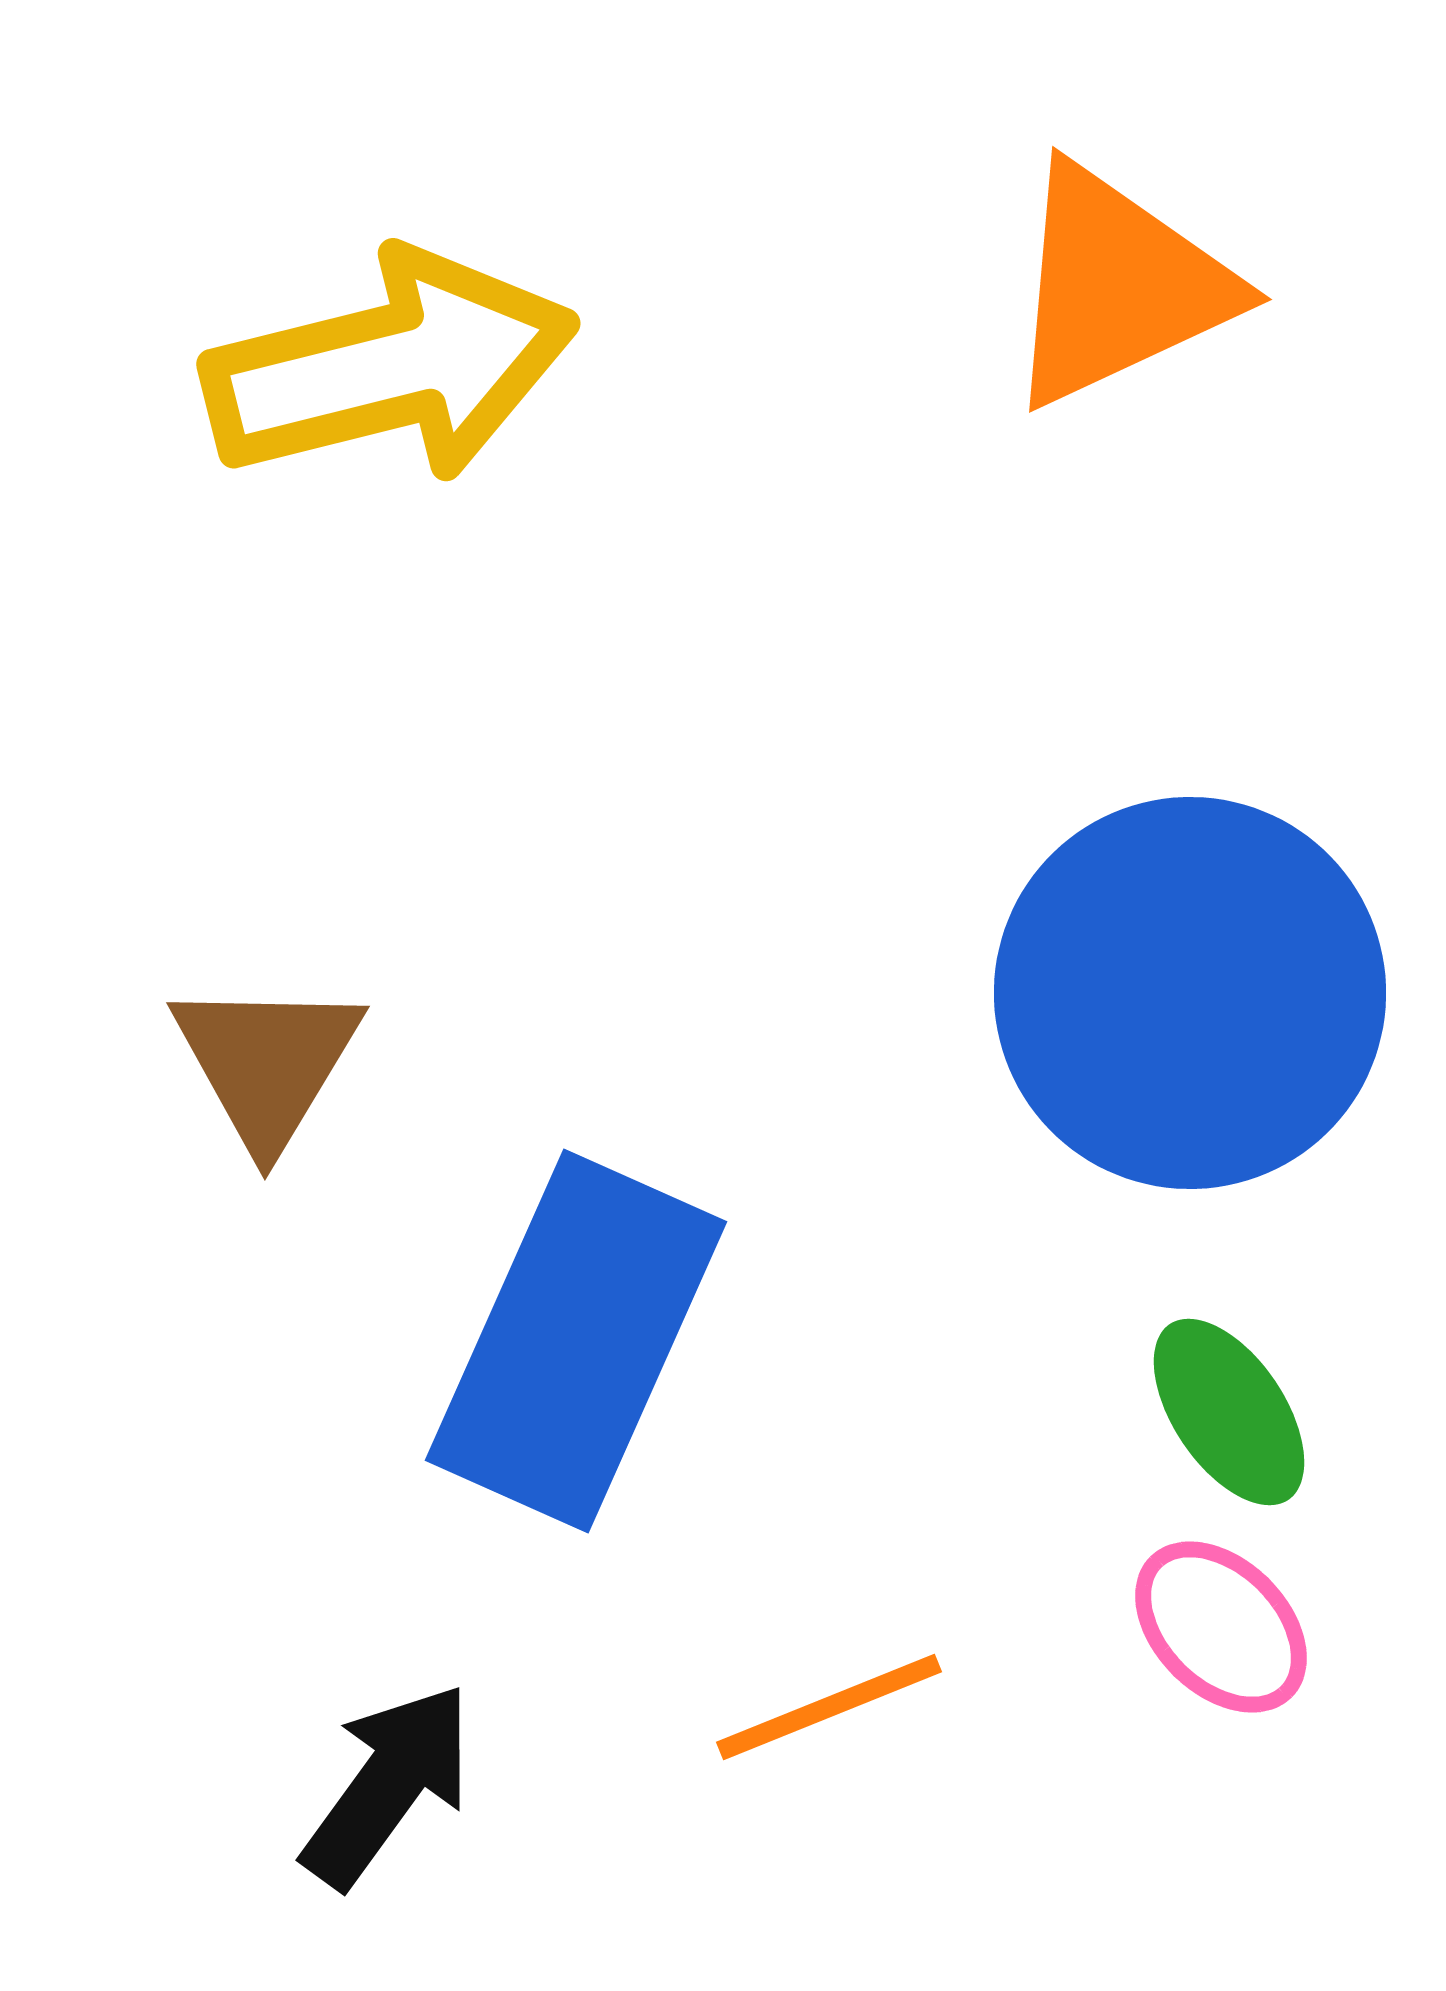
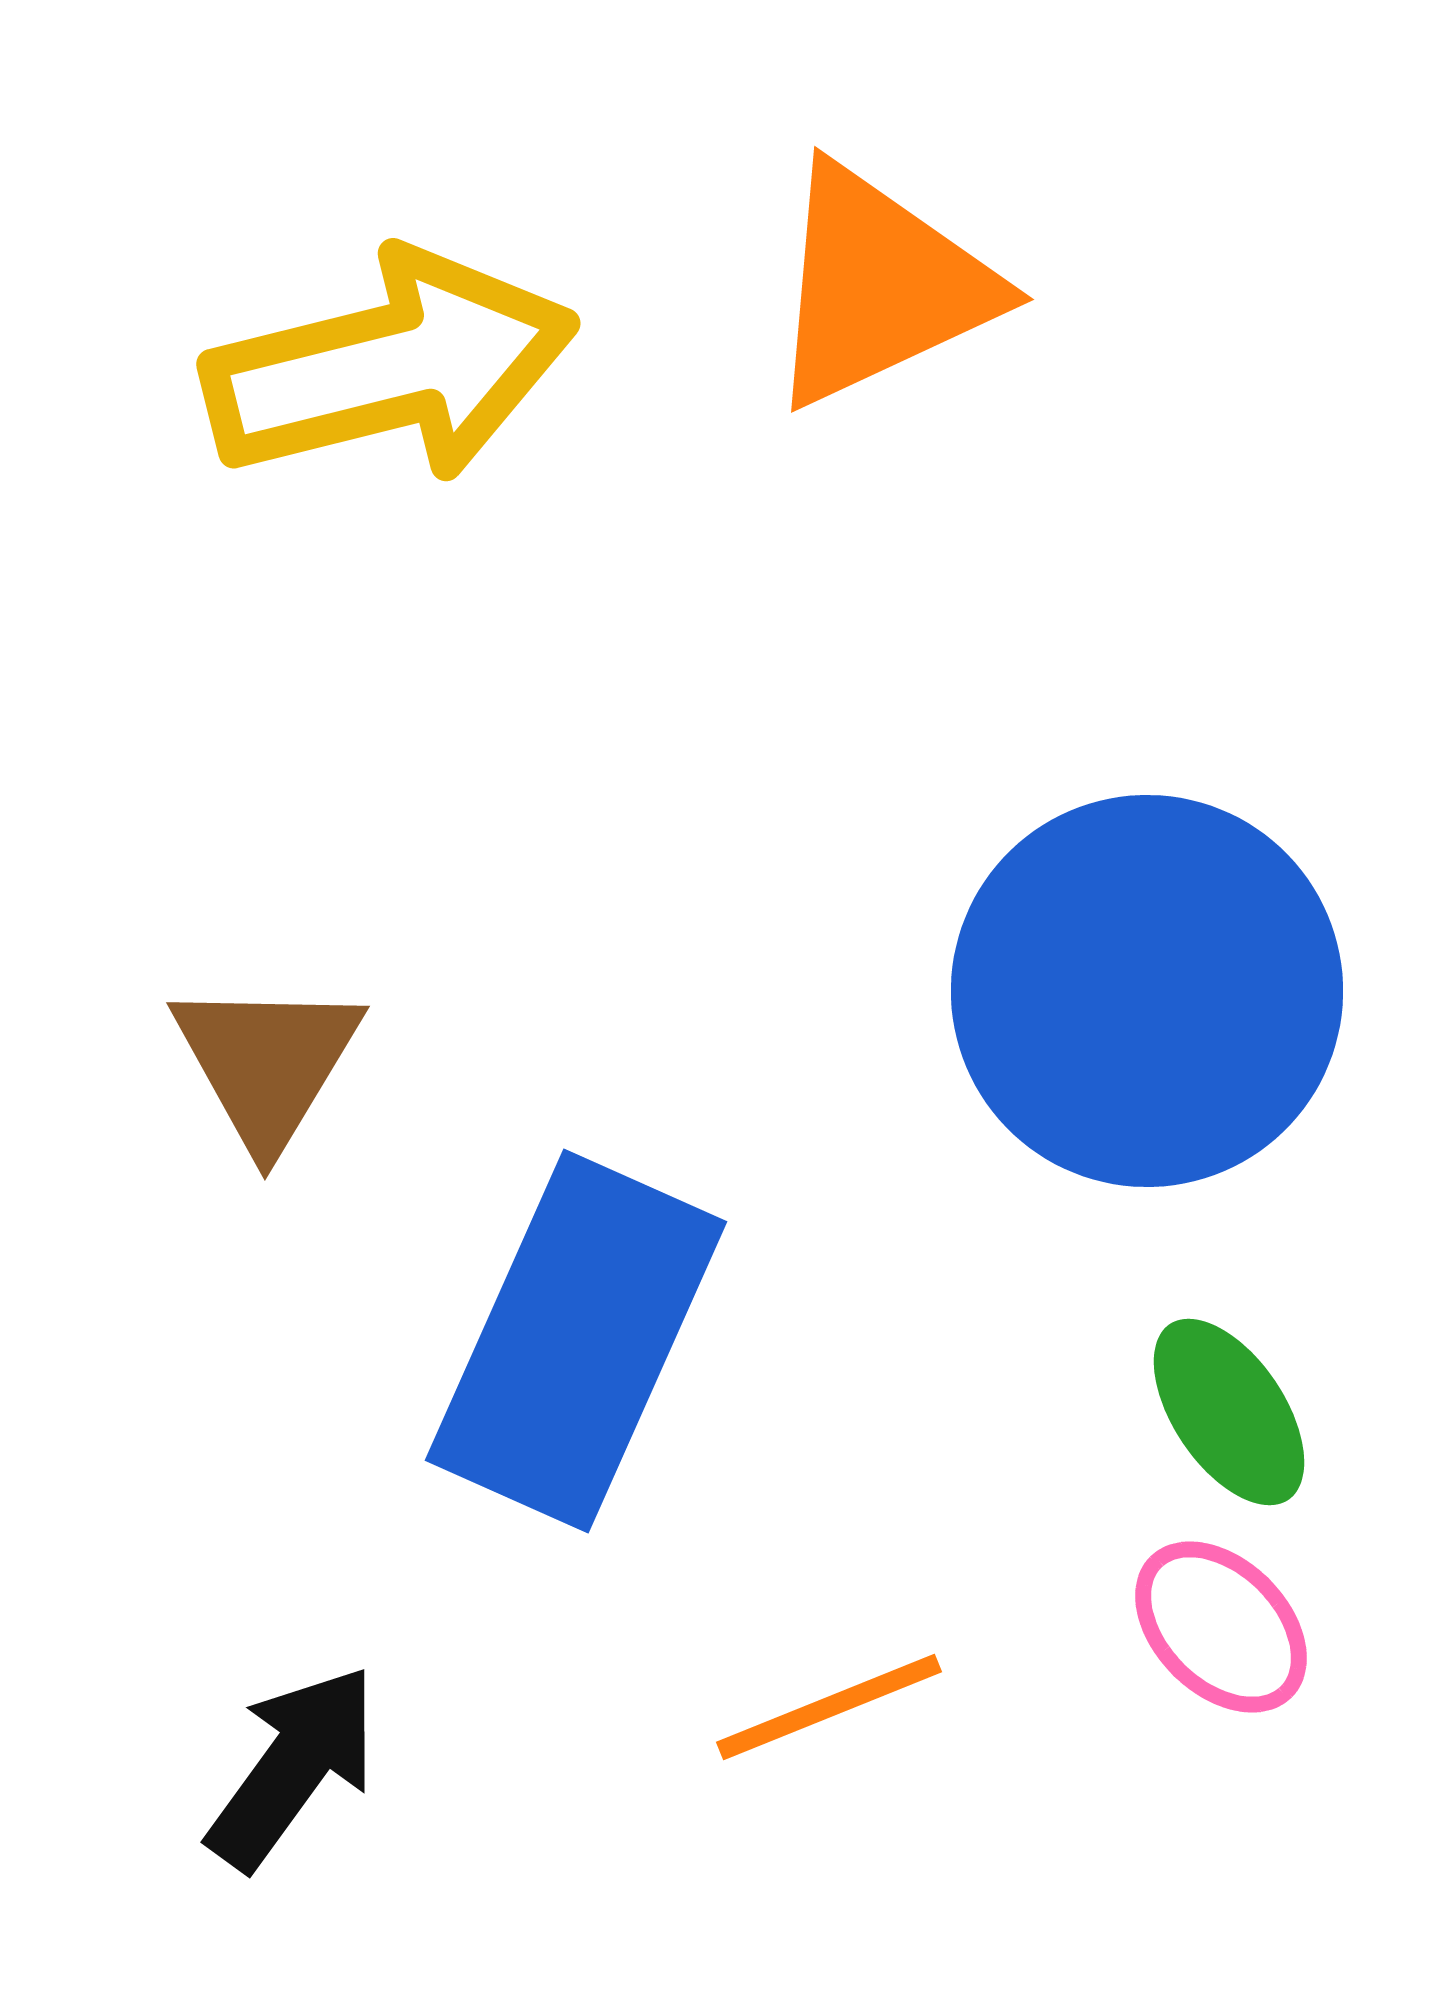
orange triangle: moved 238 px left
blue circle: moved 43 px left, 2 px up
black arrow: moved 95 px left, 18 px up
